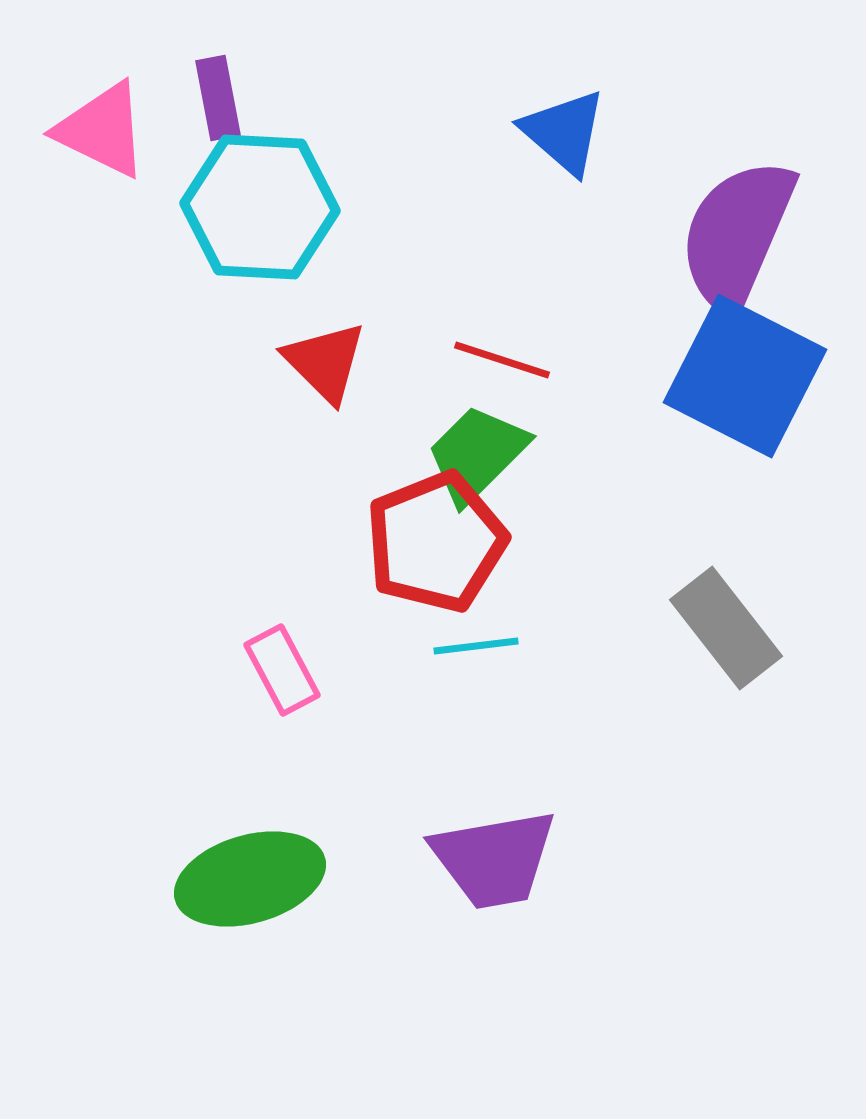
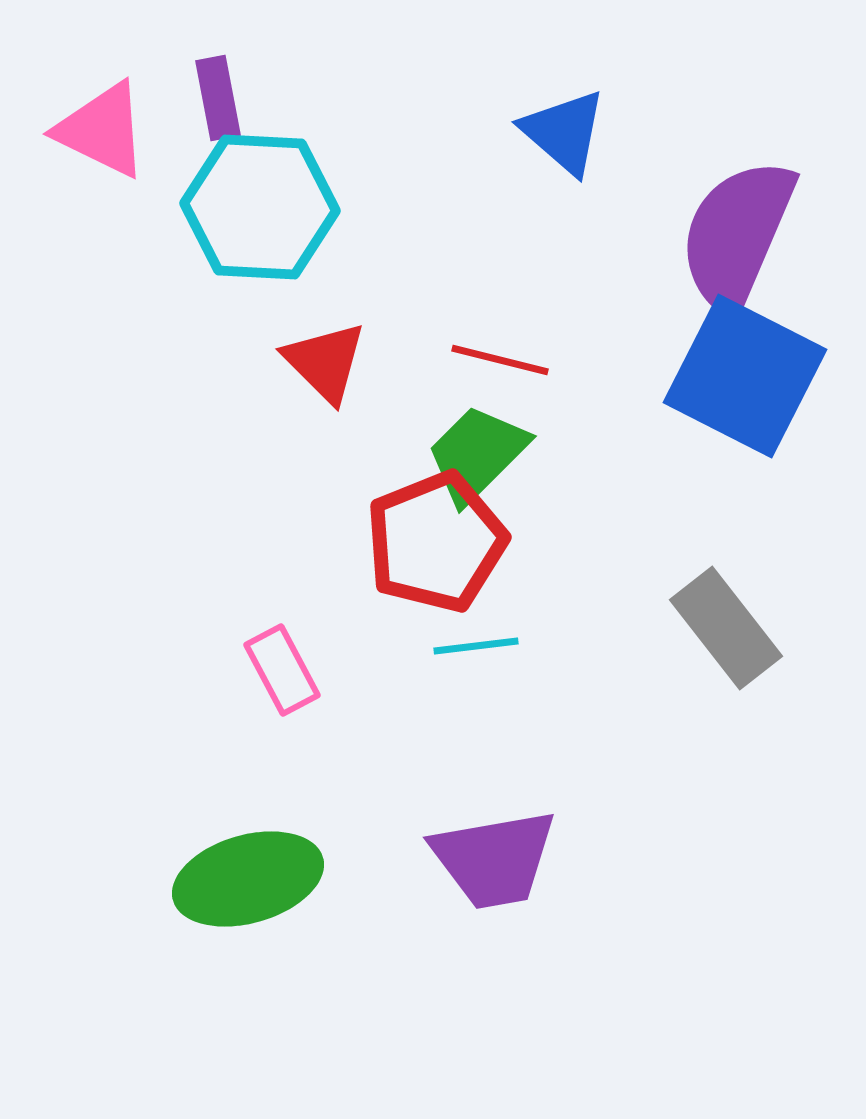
red line: moved 2 px left; rotated 4 degrees counterclockwise
green ellipse: moved 2 px left
